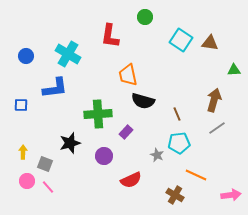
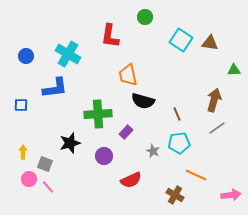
gray star: moved 4 px left, 4 px up
pink circle: moved 2 px right, 2 px up
